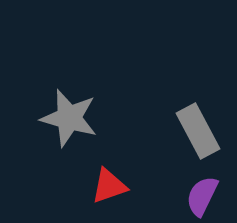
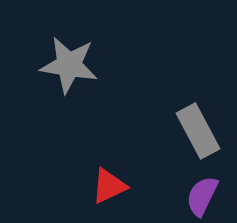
gray star: moved 53 px up; rotated 6 degrees counterclockwise
red triangle: rotated 6 degrees counterclockwise
